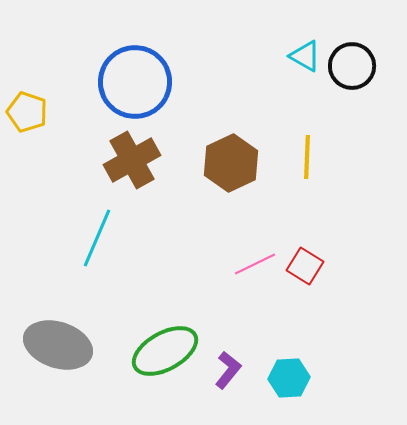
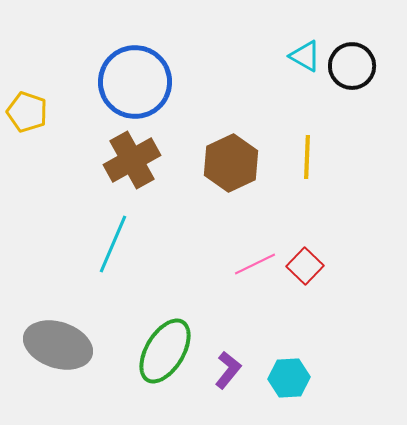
cyan line: moved 16 px right, 6 px down
red square: rotated 12 degrees clockwise
green ellipse: rotated 30 degrees counterclockwise
